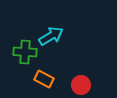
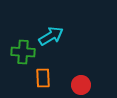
green cross: moved 2 px left
orange rectangle: moved 1 px left, 1 px up; rotated 60 degrees clockwise
